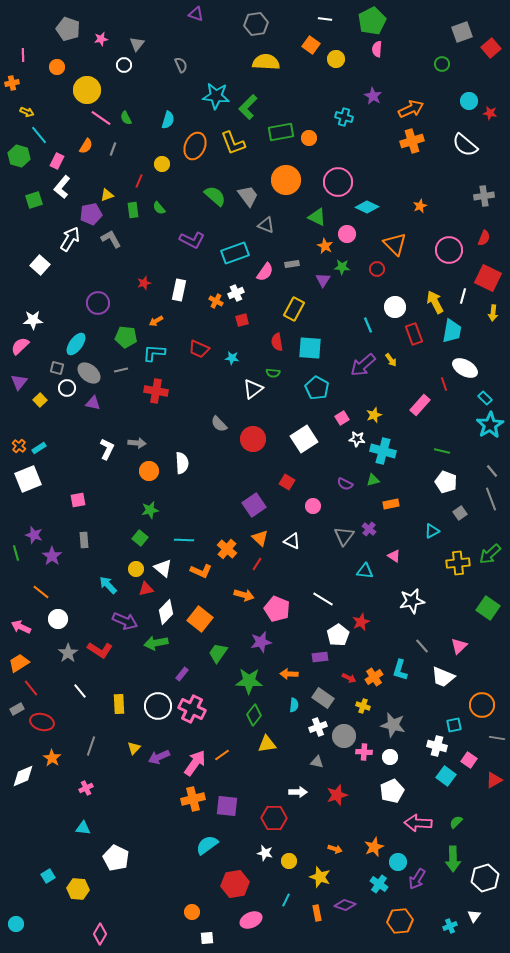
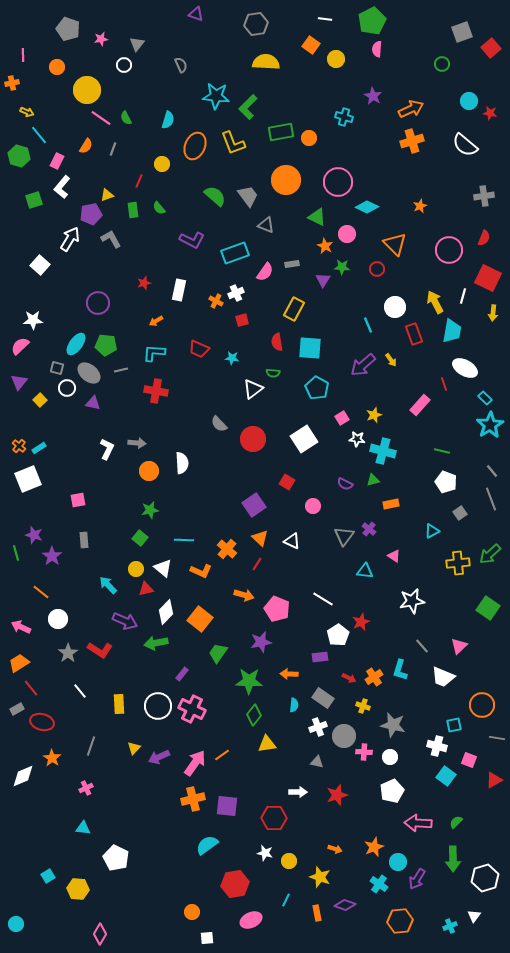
green pentagon at (126, 337): moved 20 px left, 8 px down
pink square at (469, 760): rotated 14 degrees counterclockwise
